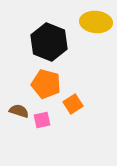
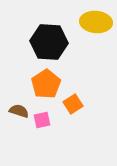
black hexagon: rotated 18 degrees counterclockwise
orange pentagon: rotated 24 degrees clockwise
